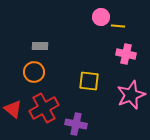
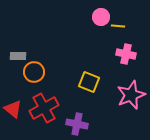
gray rectangle: moved 22 px left, 10 px down
yellow square: moved 1 px down; rotated 15 degrees clockwise
purple cross: moved 1 px right
